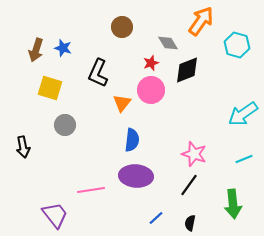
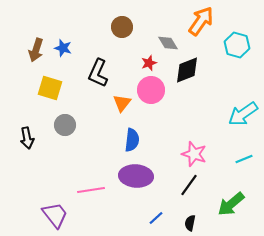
red star: moved 2 px left
black arrow: moved 4 px right, 9 px up
green arrow: moved 2 px left; rotated 56 degrees clockwise
